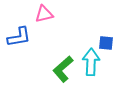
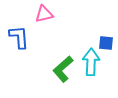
blue L-shape: rotated 85 degrees counterclockwise
